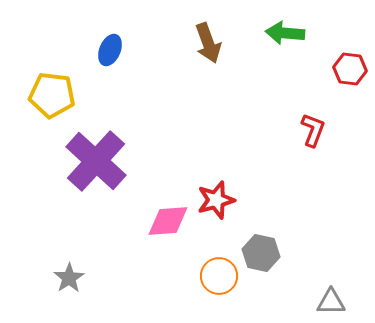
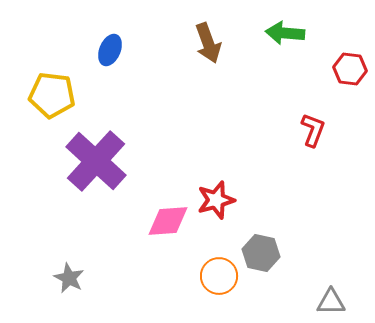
gray star: rotated 12 degrees counterclockwise
